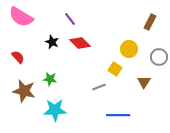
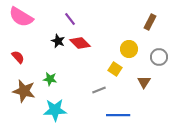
black star: moved 6 px right, 1 px up
gray line: moved 3 px down
